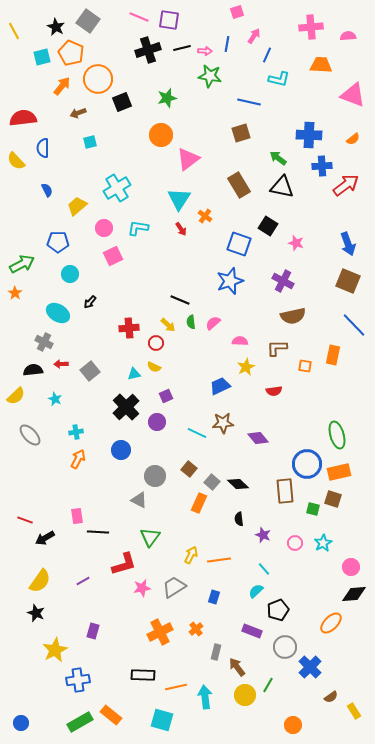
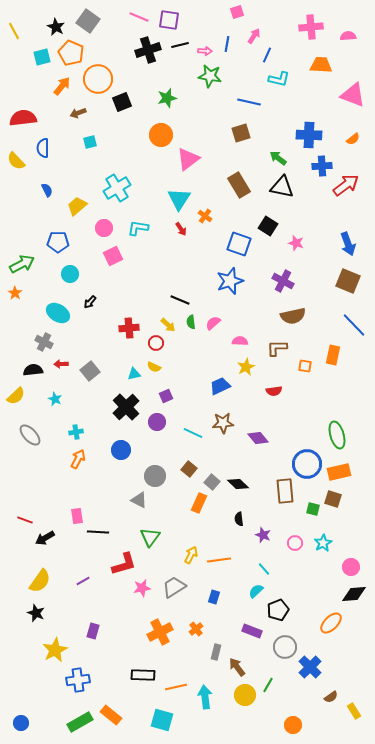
black line at (182, 48): moved 2 px left, 3 px up
cyan line at (197, 433): moved 4 px left
